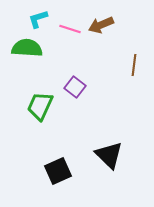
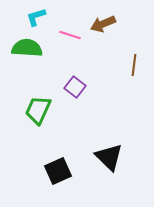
cyan L-shape: moved 2 px left, 2 px up
brown arrow: moved 2 px right, 1 px up
pink line: moved 6 px down
green trapezoid: moved 2 px left, 4 px down
black triangle: moved 2 px down
